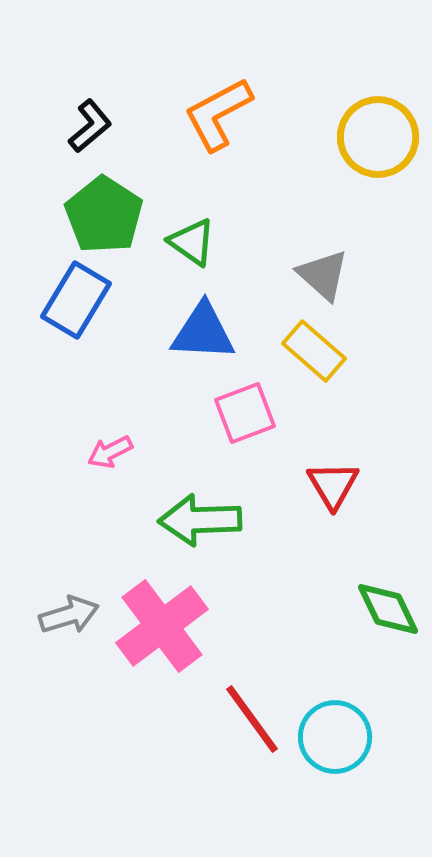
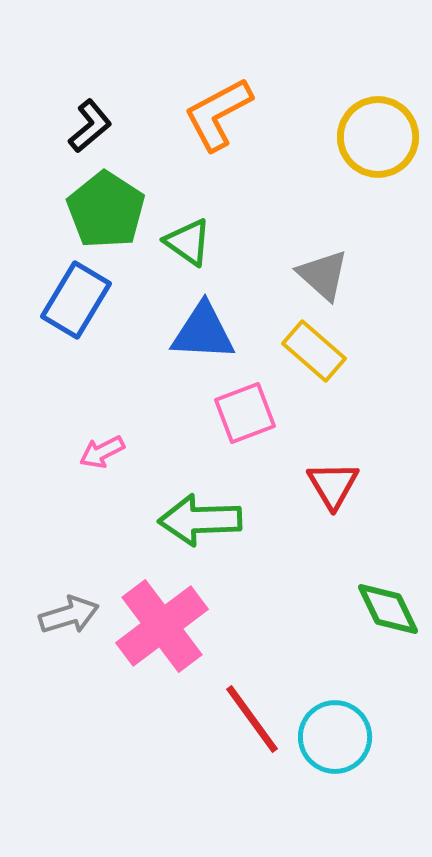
green pentagon: moved 2 px right, 5 px up
green triangle: moved 4 px left
pink arrow: moved 8 px left
